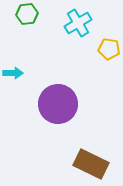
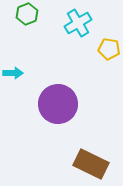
green hexagon: rotated 15 degrees counterclockwise
